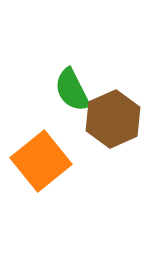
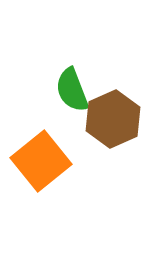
green semicircle: rotated 6 degrees clockwise
